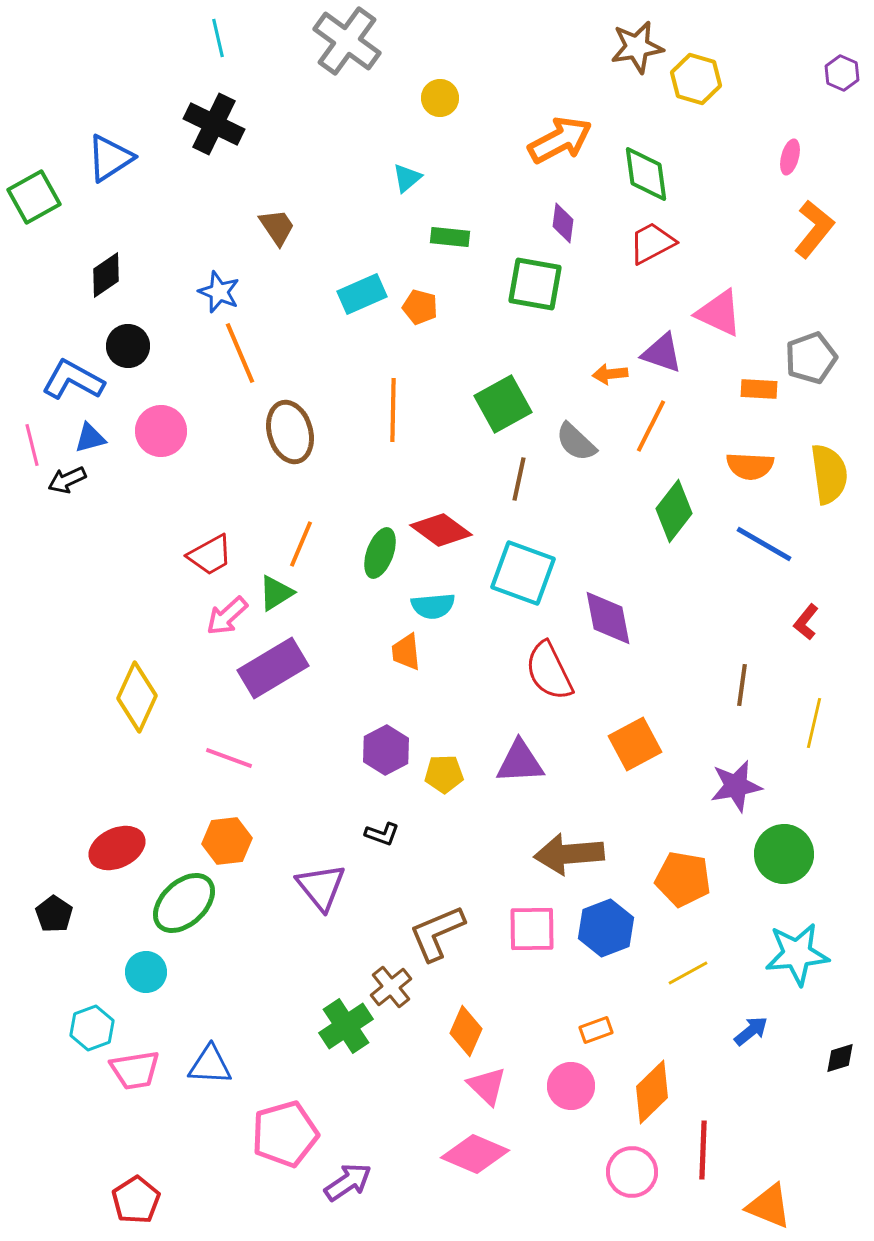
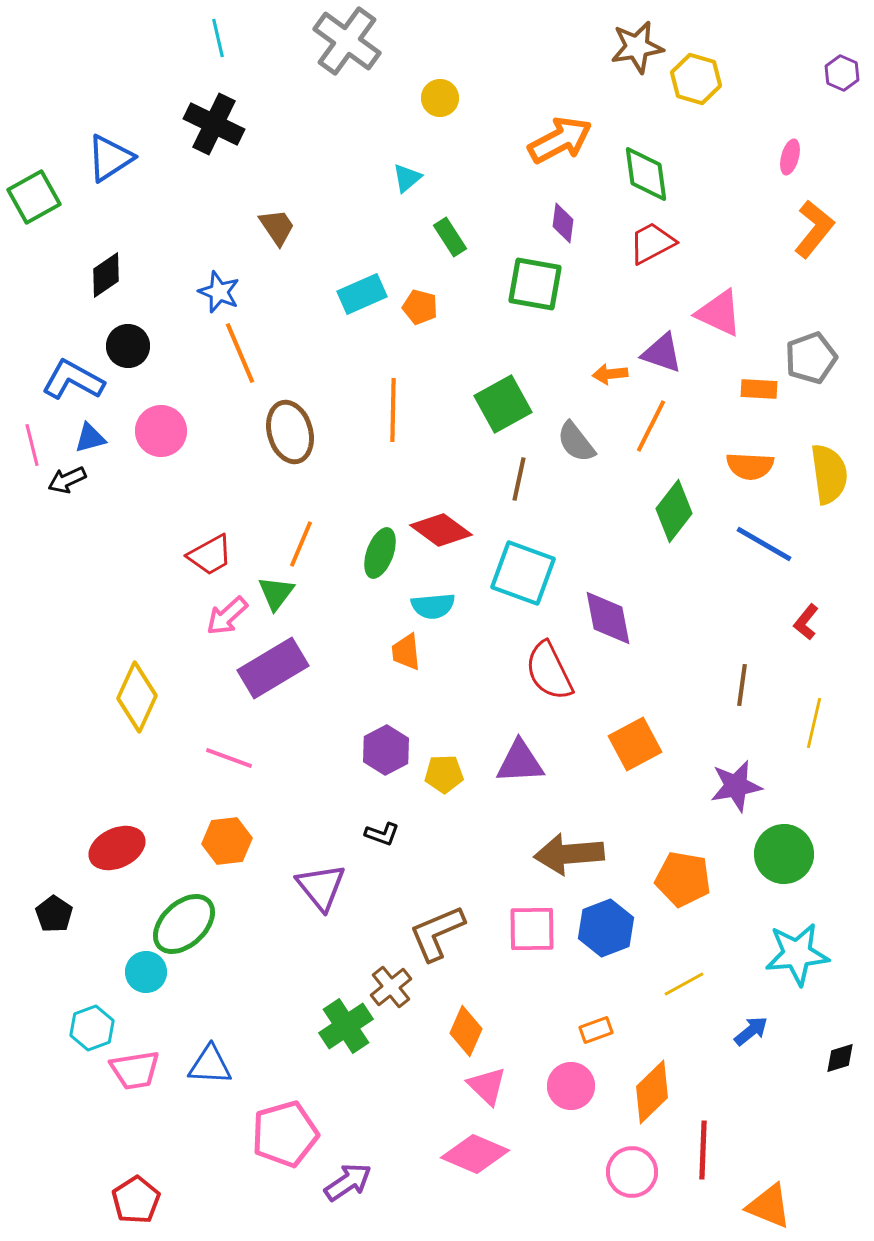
green rectangle at (450, 237): rotated 51 degrees clockwise
gray semicircle at (576, 442): rotated 9 degrees clockwise
green triangle at (276, 593): rotated 21 degrees counterclockwise
green ellipse at (184, 903): moved 21 px down
yellow line at (688, 973): moved 4 px left, 11 px down
